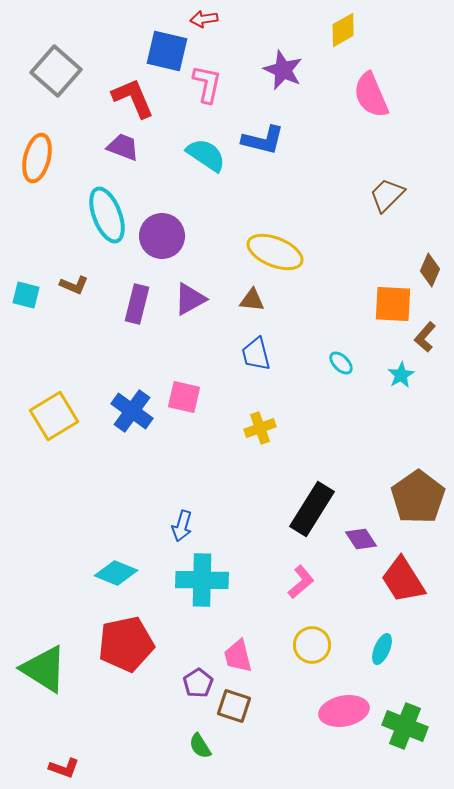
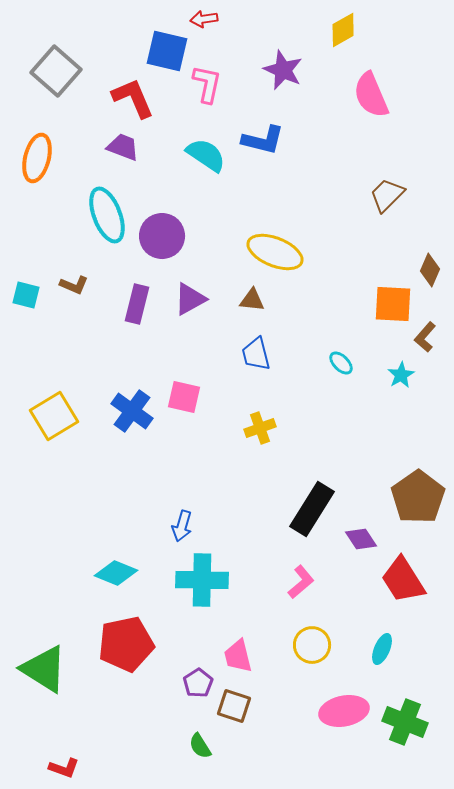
green cross at (405, 726): moved 4 px up
